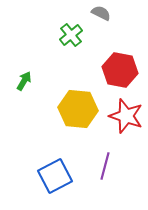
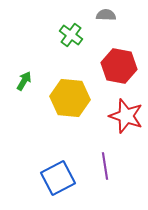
gray semicircle: moved 5 px right, 2 px down; rotated 24 degrees counterclockwise
green cross: rotated 15 degrees counterclockwise
red hexagon: moved 1 px left, 4 px up
yellow hexagon: moved 8 px left, 11 px up
purple line: rotated 24 degrees counterclockwise
blue square: moved 3 px right, 2 px down
